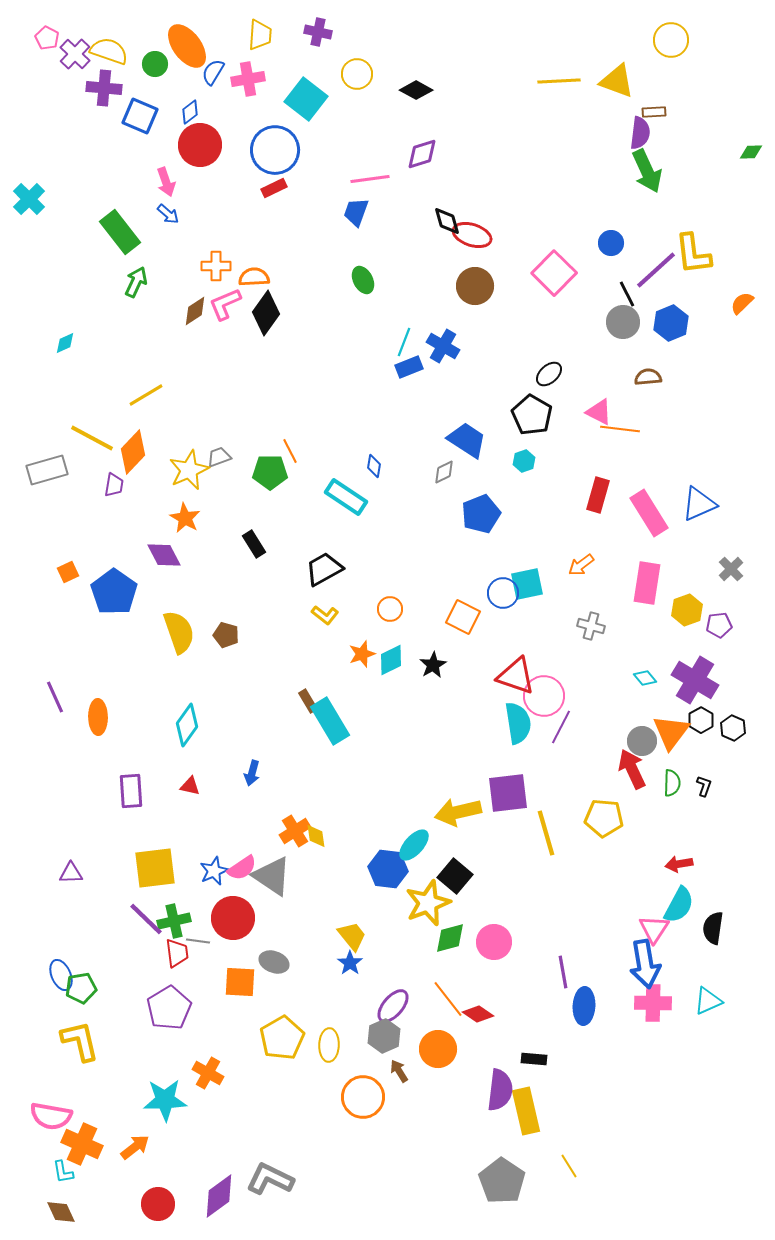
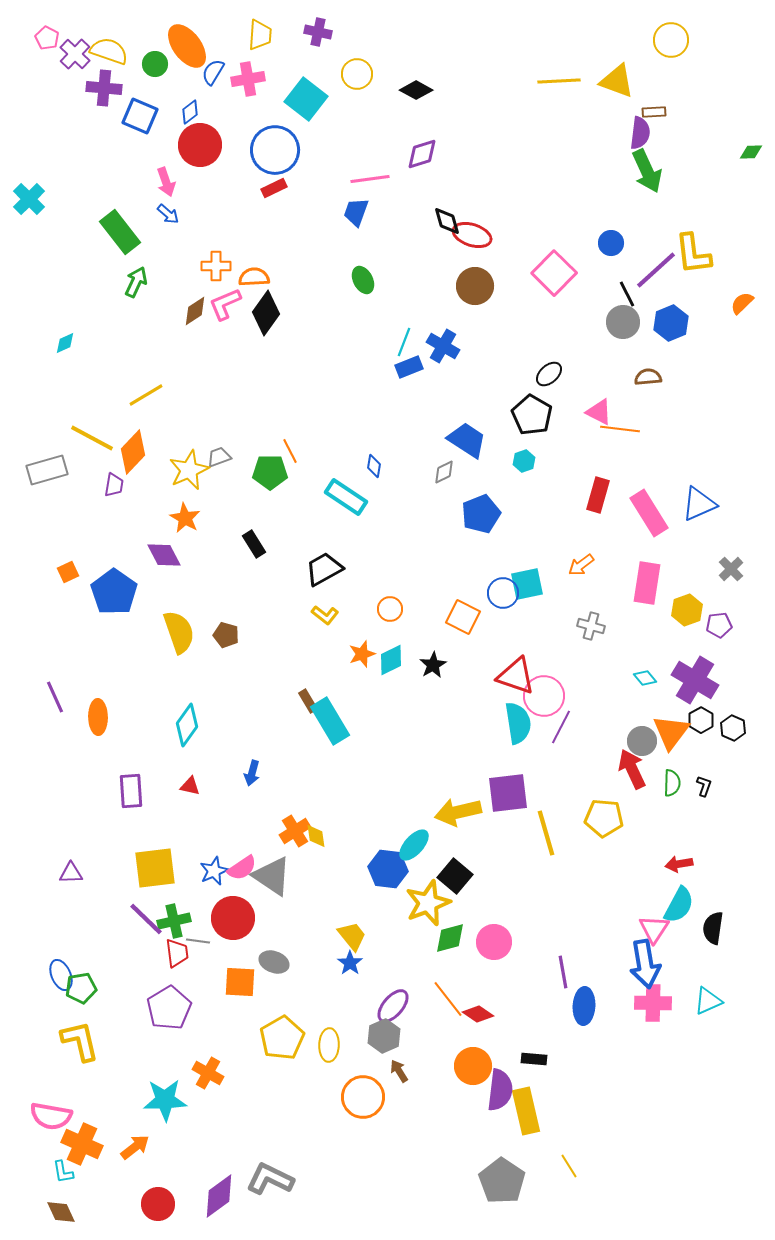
orange circle at (438, 1049): moved 35 px right, 17 px down
